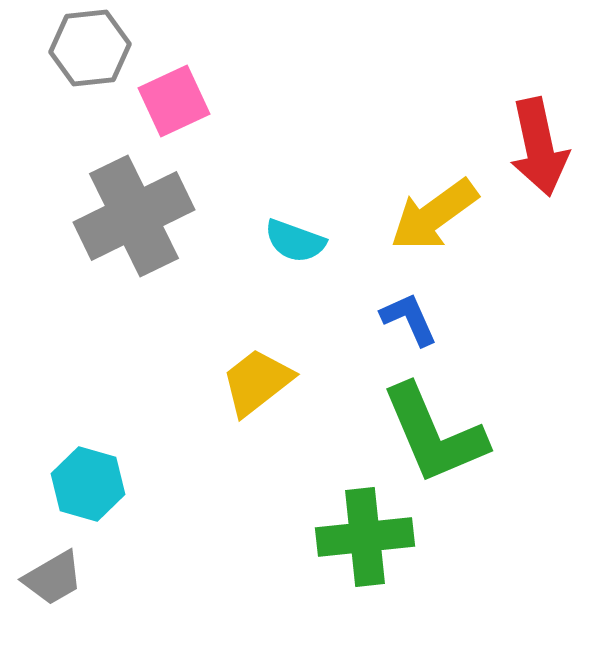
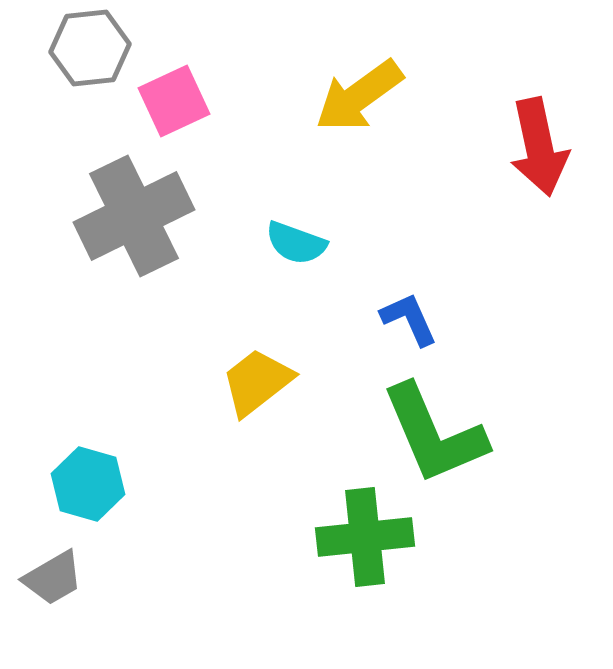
yellow arrow: moved 75 px left, 119 px up
cyan semicircle: moved 1 px right, 2 px down
